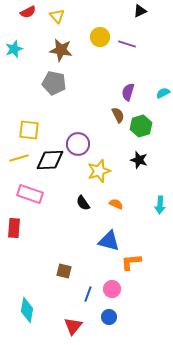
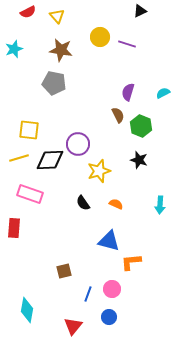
green hexagon: rotated 20 degrees counterclockwise
brown square: rotated 28 degrees counterclockwise
